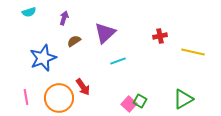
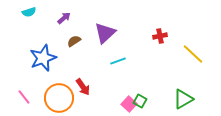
purple arrow: rotated 32 degrees clockwise
yellow line: moved 2 px down; rotated 30 degrees clockwise
pink line: moved 2 px left; rotated 28 degrees counterclockwise
